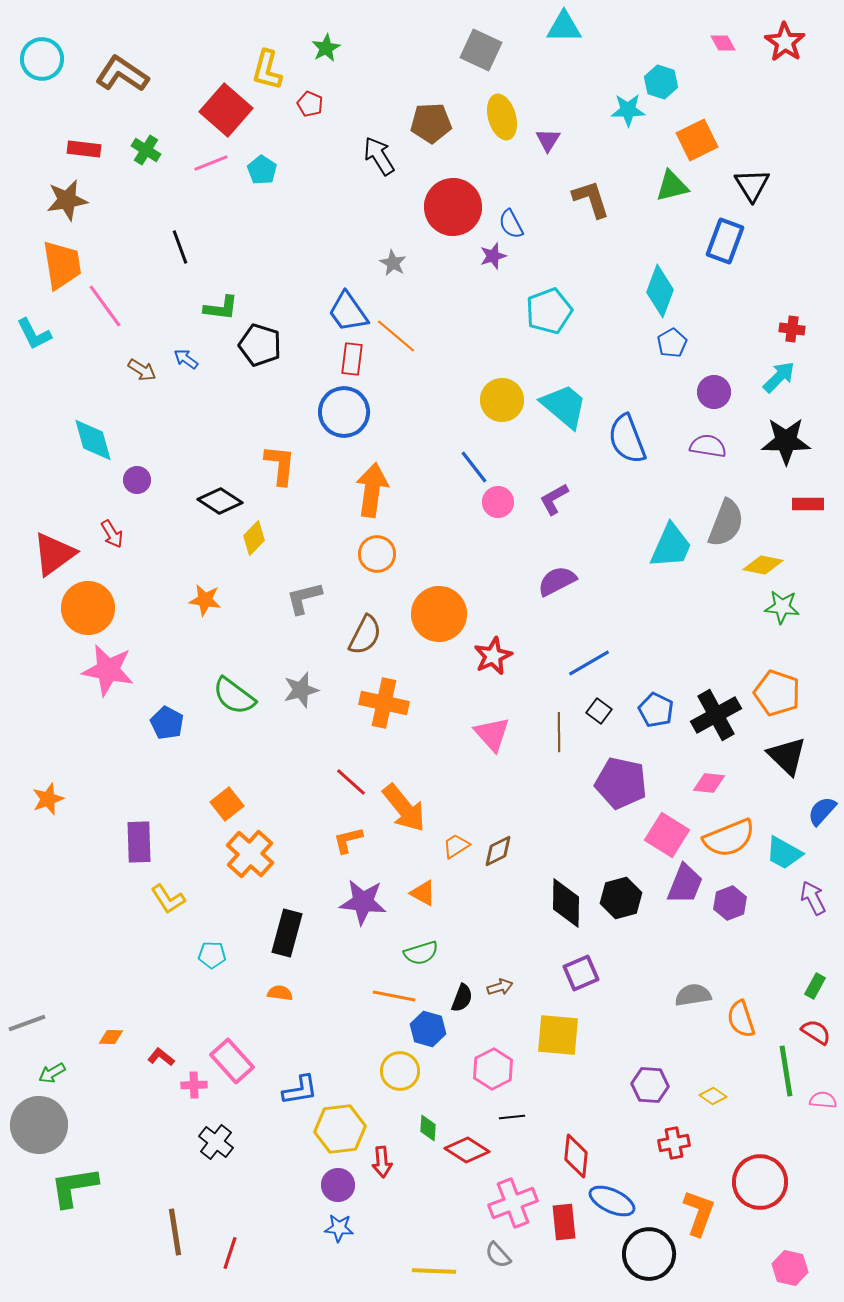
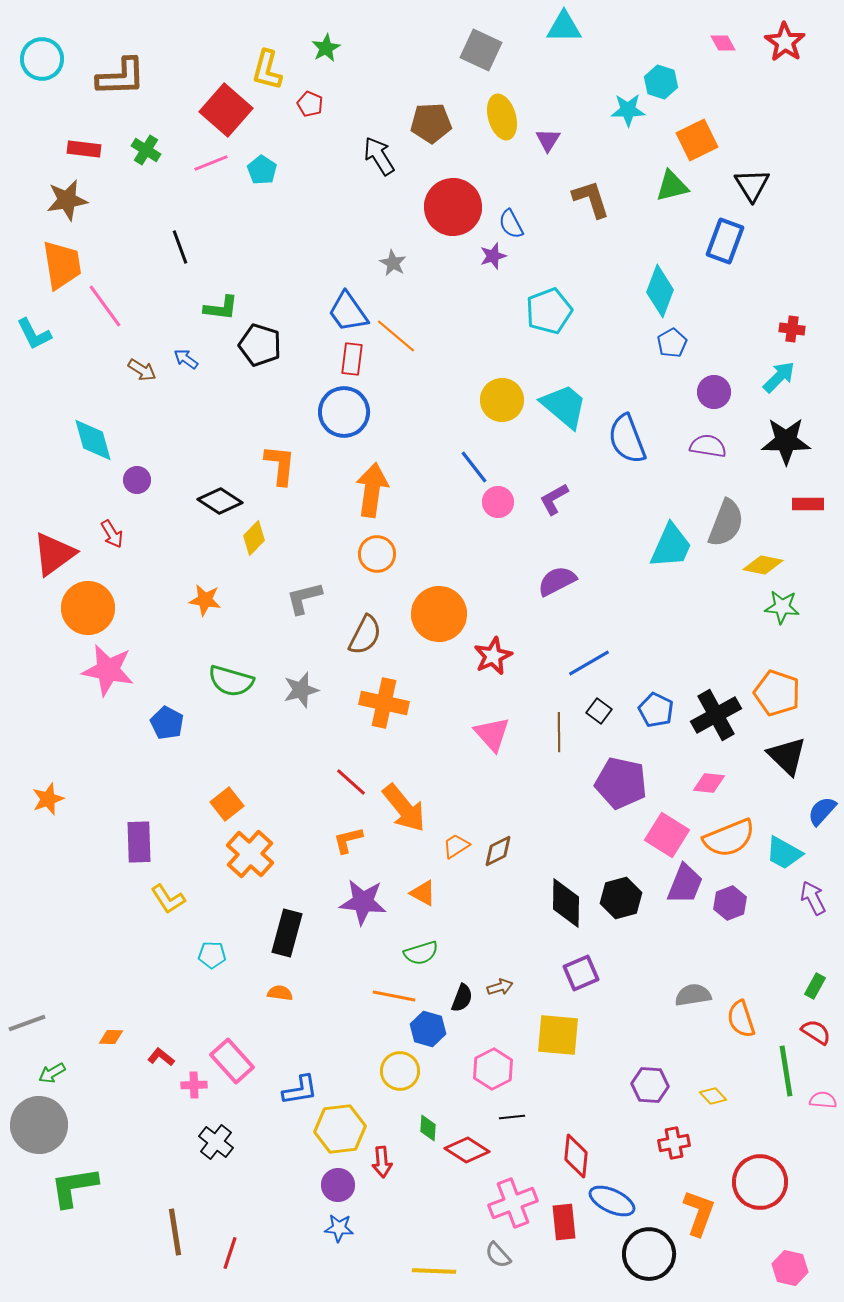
brown L-shape at (122, 74): moved 1 px left, 3 px down; rotated 144 degrees clockwise
green semicircle at (234, 696): moved 3 px left, 15 px up; rotated 21 degrees counterclockwise
yellow diamond at (713, 1096): rotated 12 degrees clockwise
